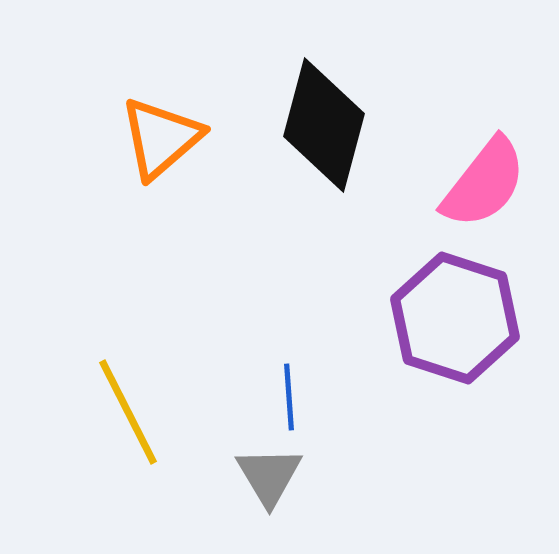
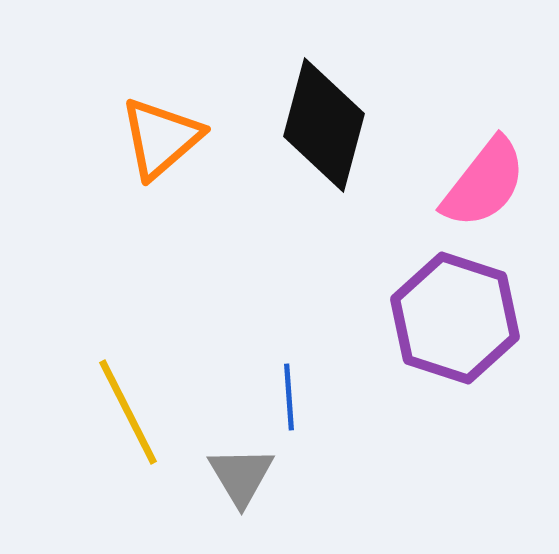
gray triangle: moved 28 px left
